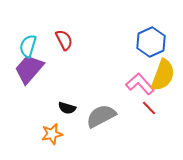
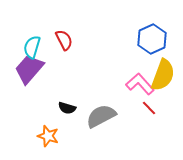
blue hexagon: moved 1 px right, 3 px up
cyan semicircle: moved 4 px right, 1 px down
orange star: moved 4 px left, 2 px down; rotated 30 degrees clockwise
